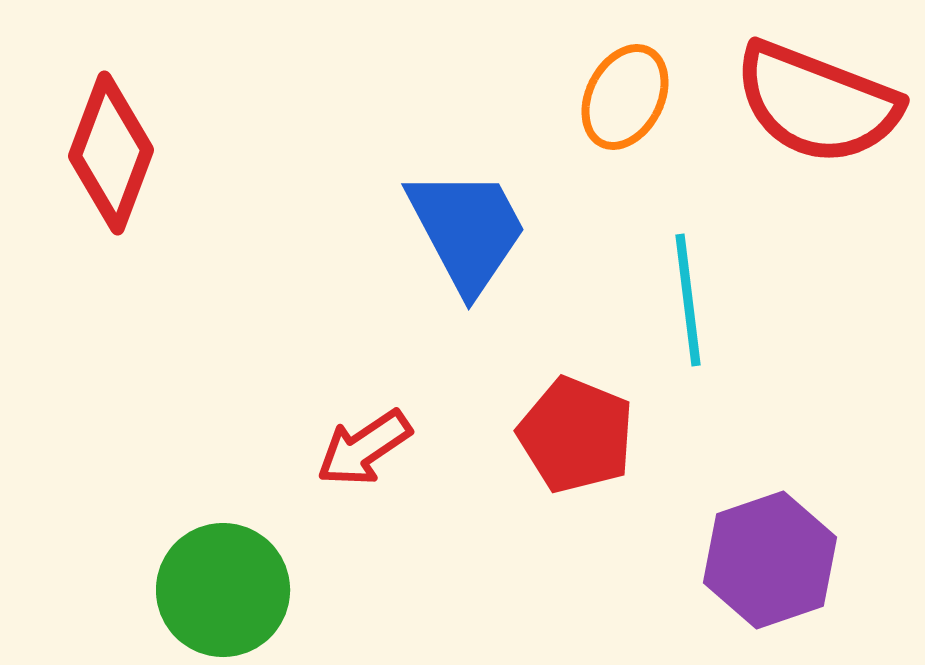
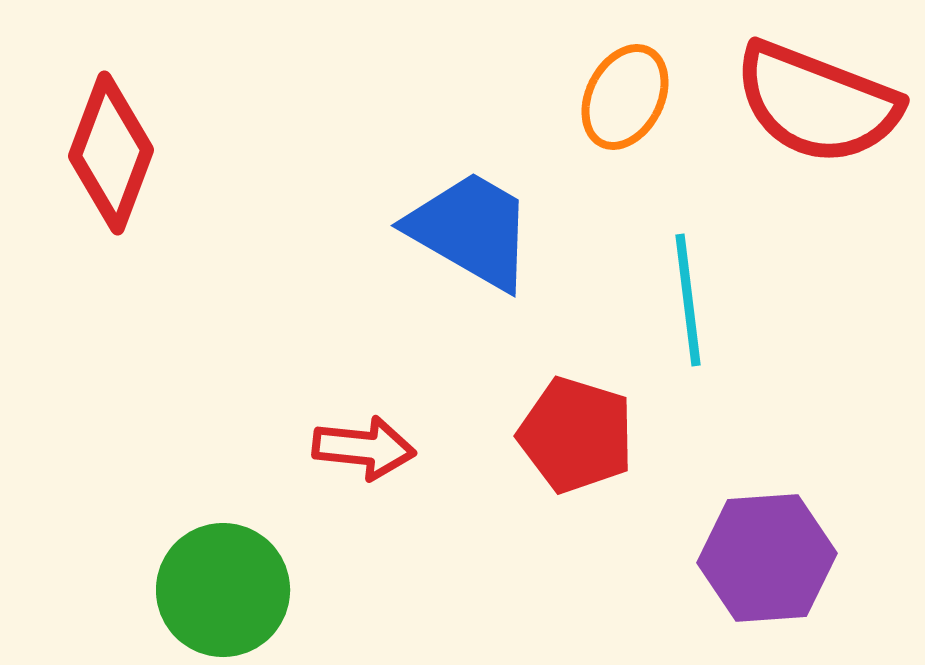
blue trapezoid: moved 4 px right; rotated 32 degrees counterclockwise
red pentagon: rotated 5 degrees counterclockwise
red arrow: rotated 140 degrees counterclockwise
purple hexagon: moved 3 px left, 2 px up; rotated 15 degrees clockwise
